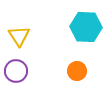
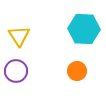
cyan hexagon: moved 2 px left, 2 px down
